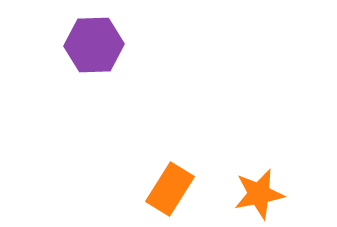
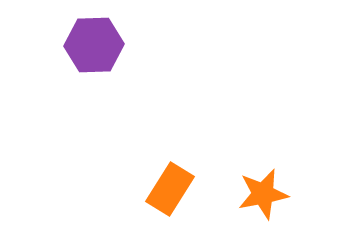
orange star: moved 4 px right
